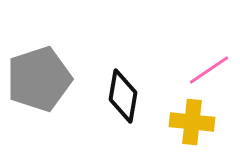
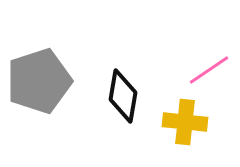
gray pentagon: moved 2 px down
yellow cross: moved 7 px left
